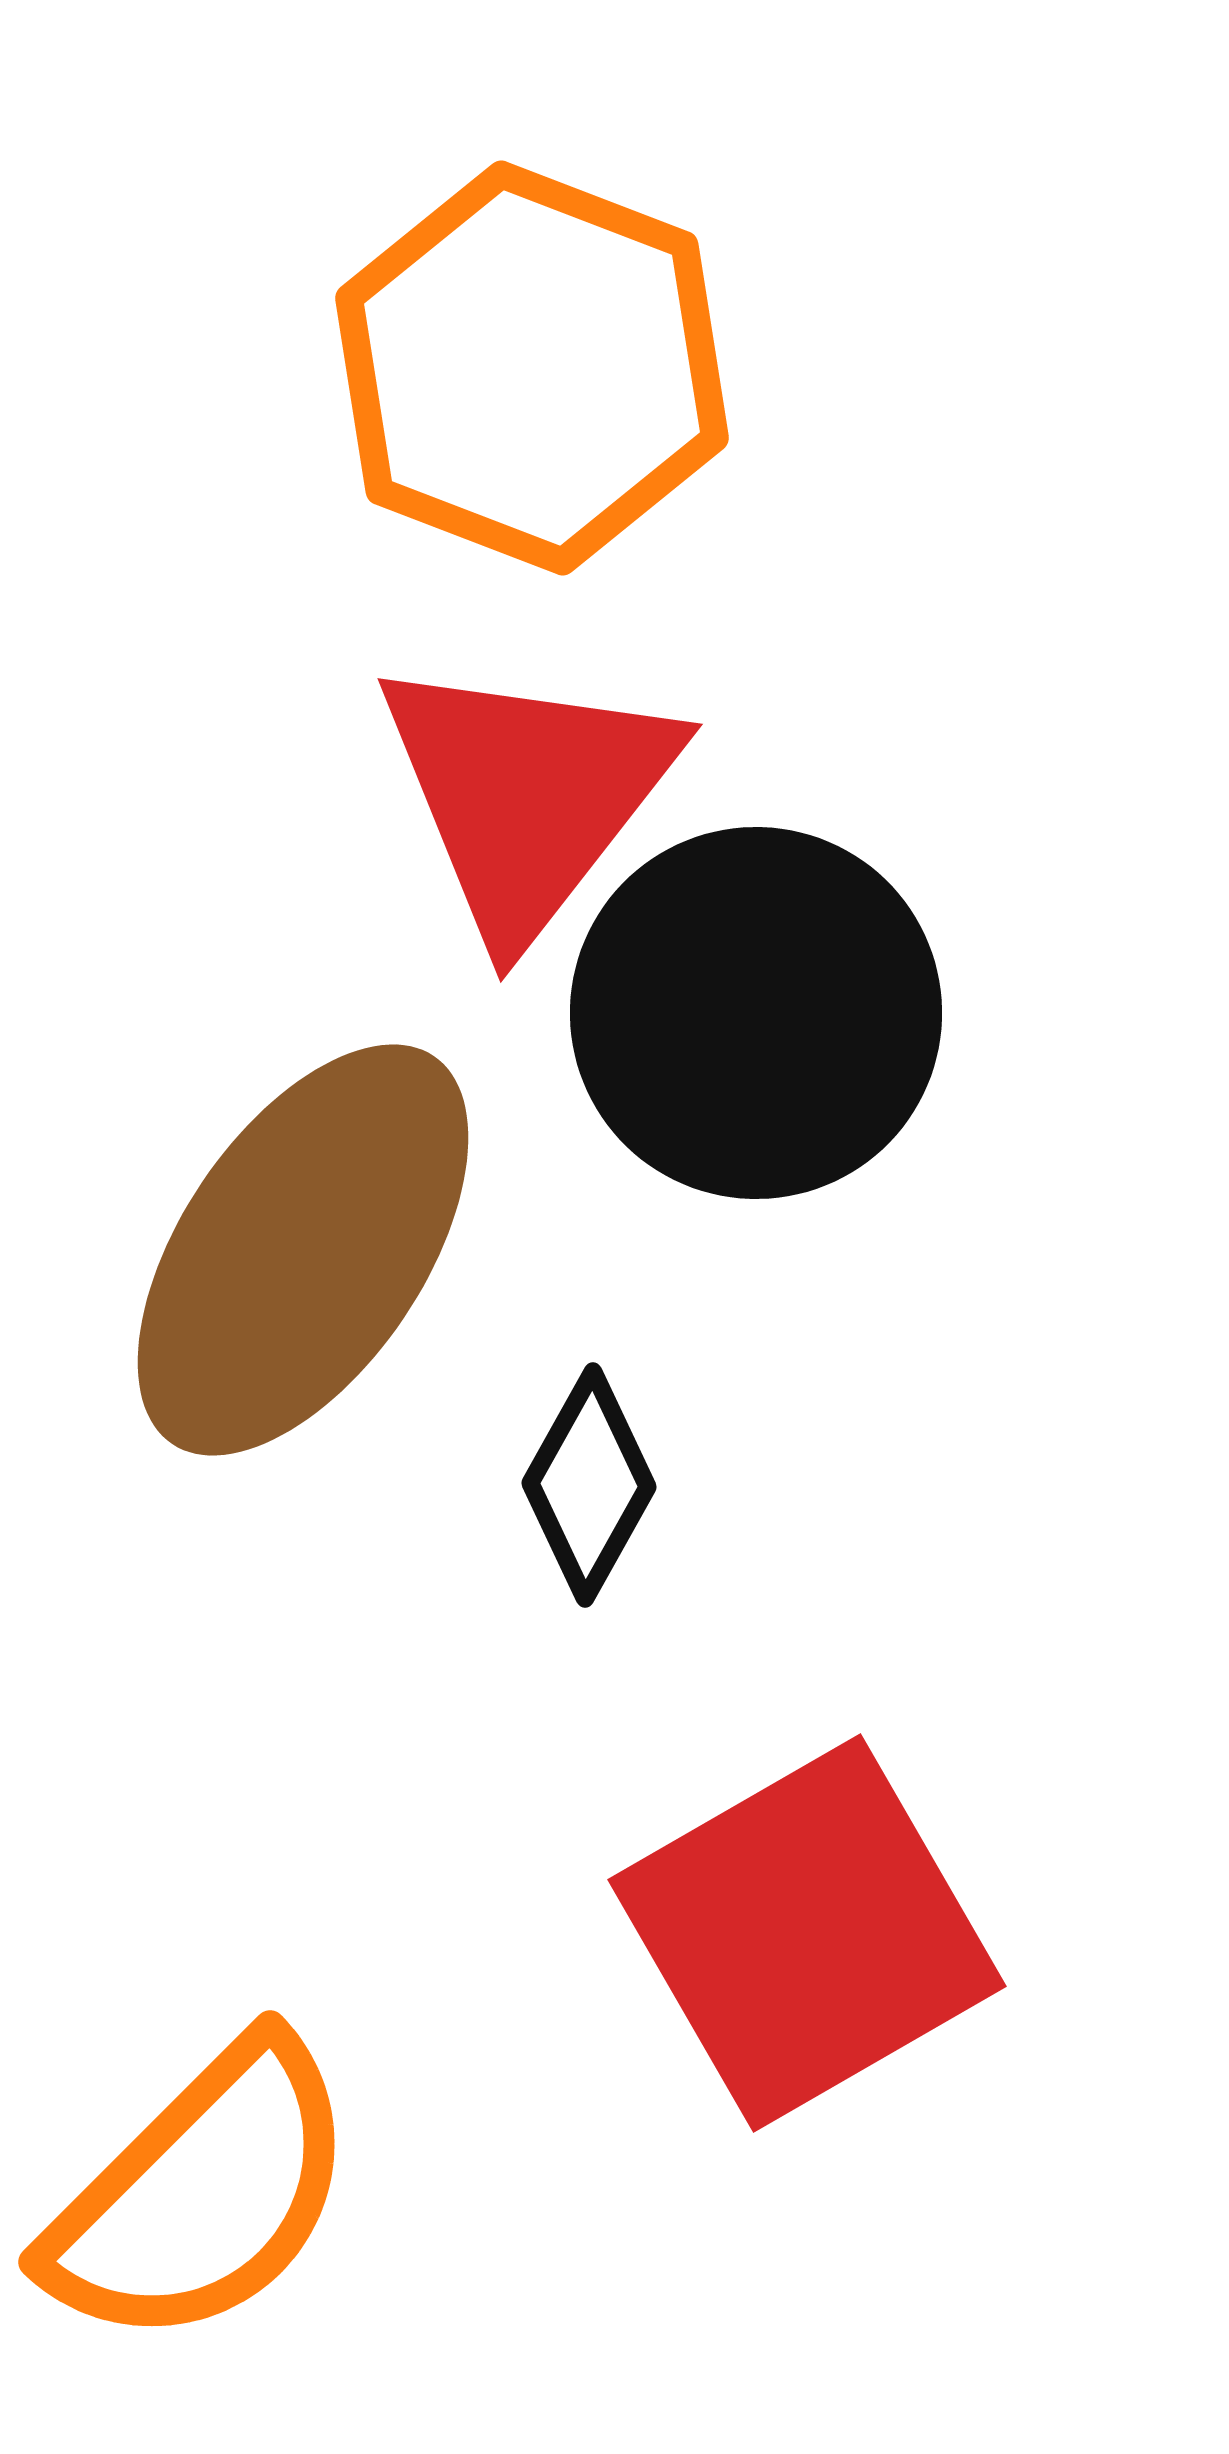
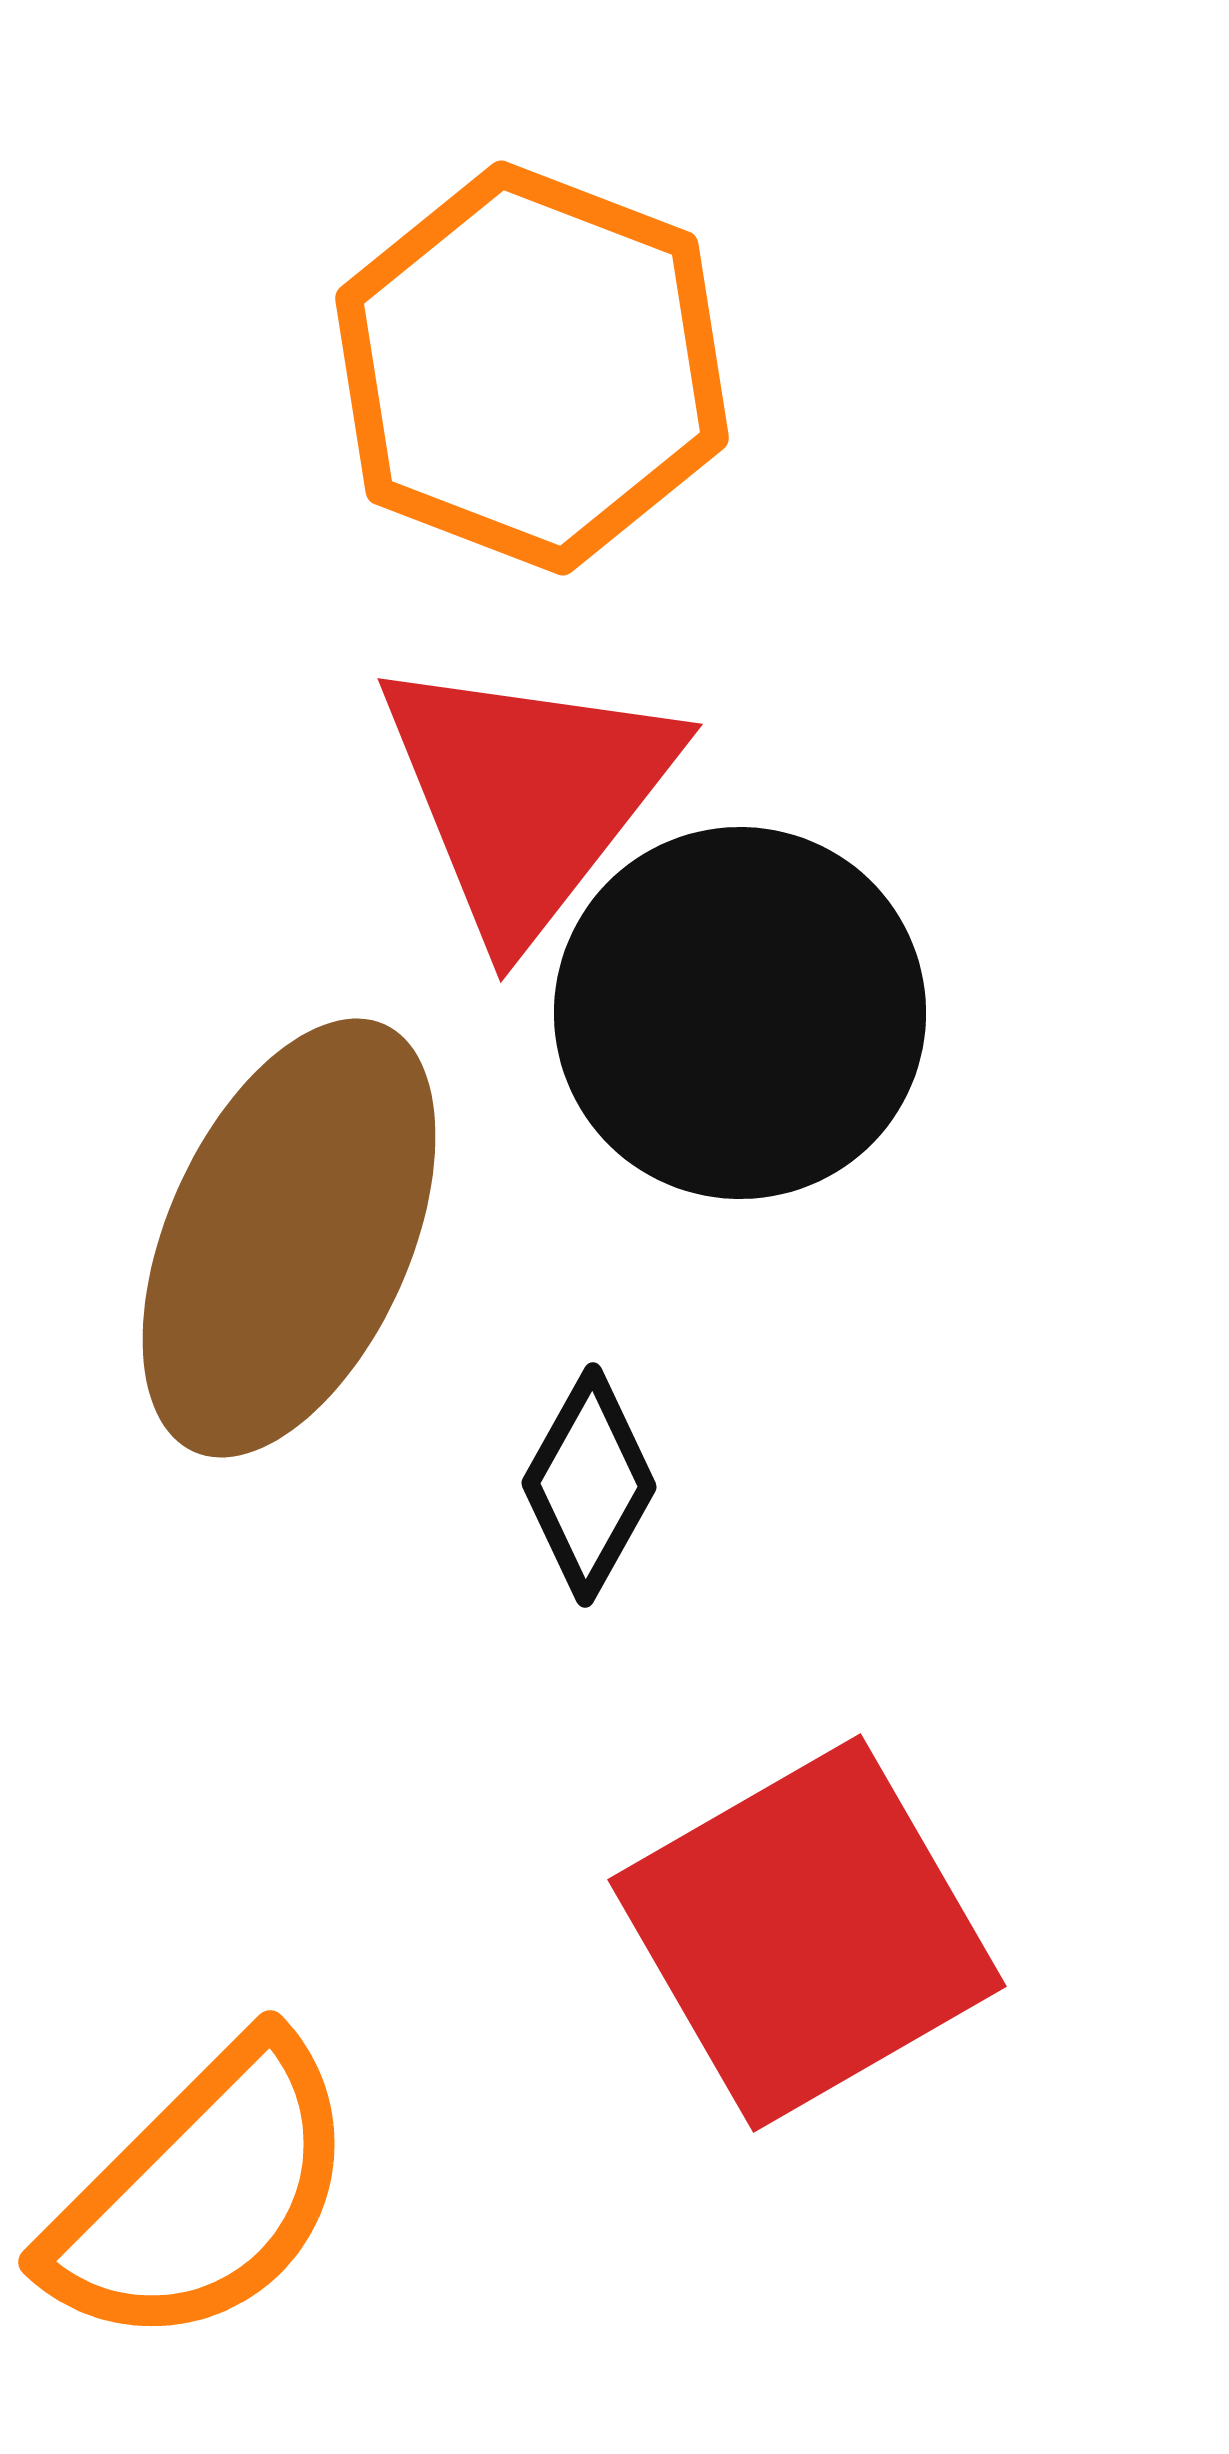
black circle: moved 16 px left
brown ellipse: moved 14 px left, 12 px up; rotated 10 degrees counterclockwise
